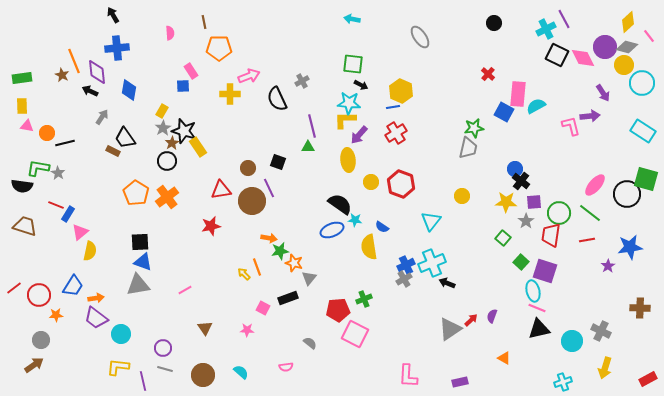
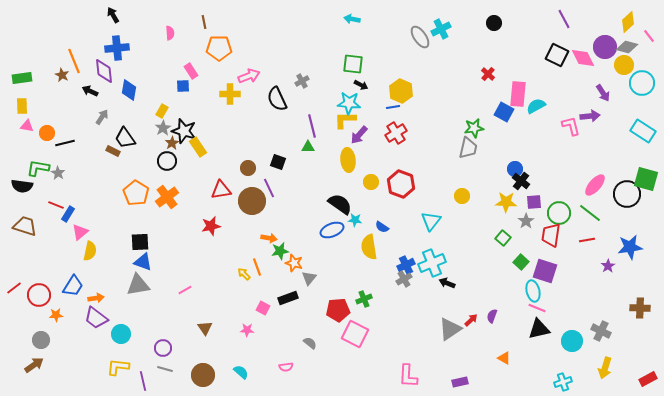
cyan cross at (546, 29): moved 105 px left
purple diamond at (97, 72): moved 7 px right, 1 px up
